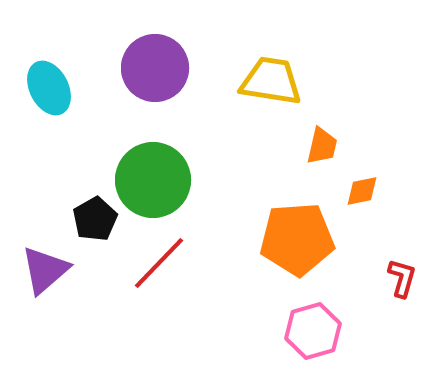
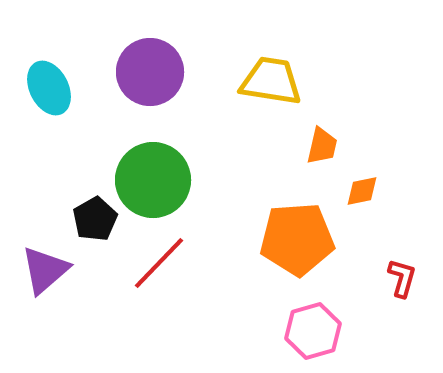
purple circle: moved 5 px left, 4 px down
